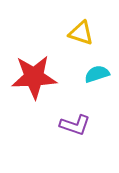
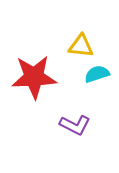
yellow triangle: moved 13 px down; rotated 12 degrees counterclockwise
purple L-shape: rotated 8 degrees clockwise
